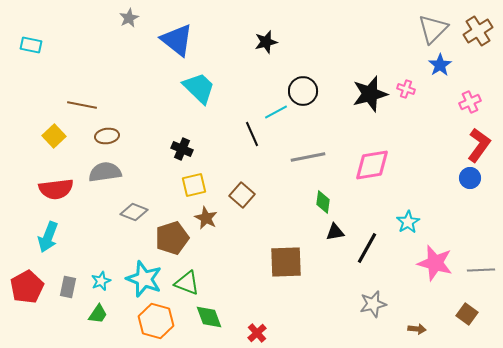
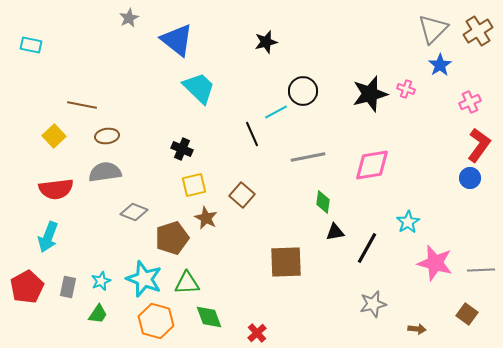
green triangle at (187, 283): rotated 24 degrees counterclockwise
